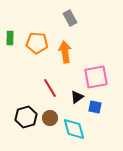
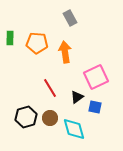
pink square: rotated 15 degrees counterclockwise
